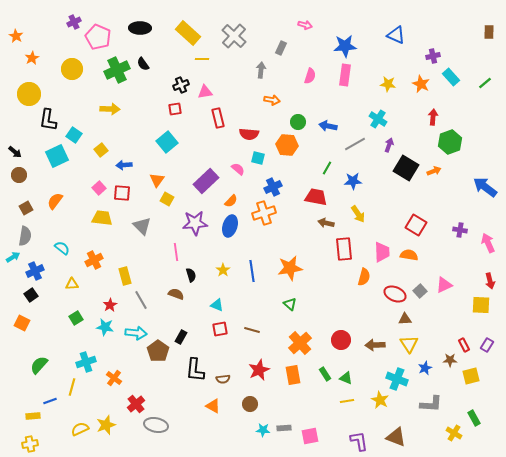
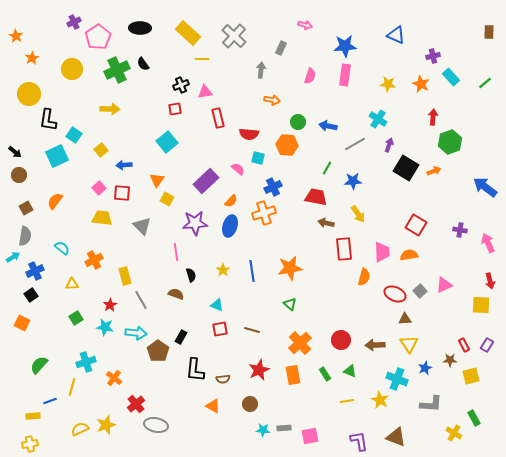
pink pentagon at (98, 37): rotated 15 degrees clockwise
orange semicircle at (409, 255): rotated 18 degrees counterclockwise
green triangle at (346, 378): moved 4 px right, 7 px up
